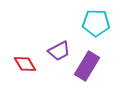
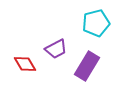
cyan pentagon: rotated 16 degrees counterclockwise
purple trapezoid: moved 3 px left, 2 px up
